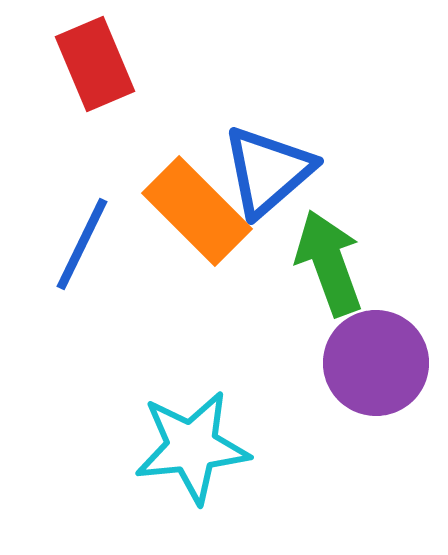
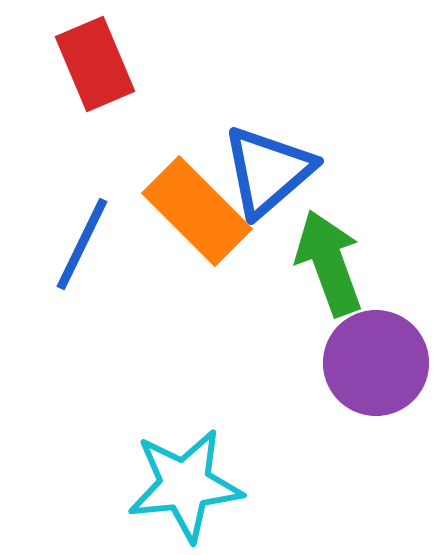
cyan star: moved 7 px left, 38 px down
